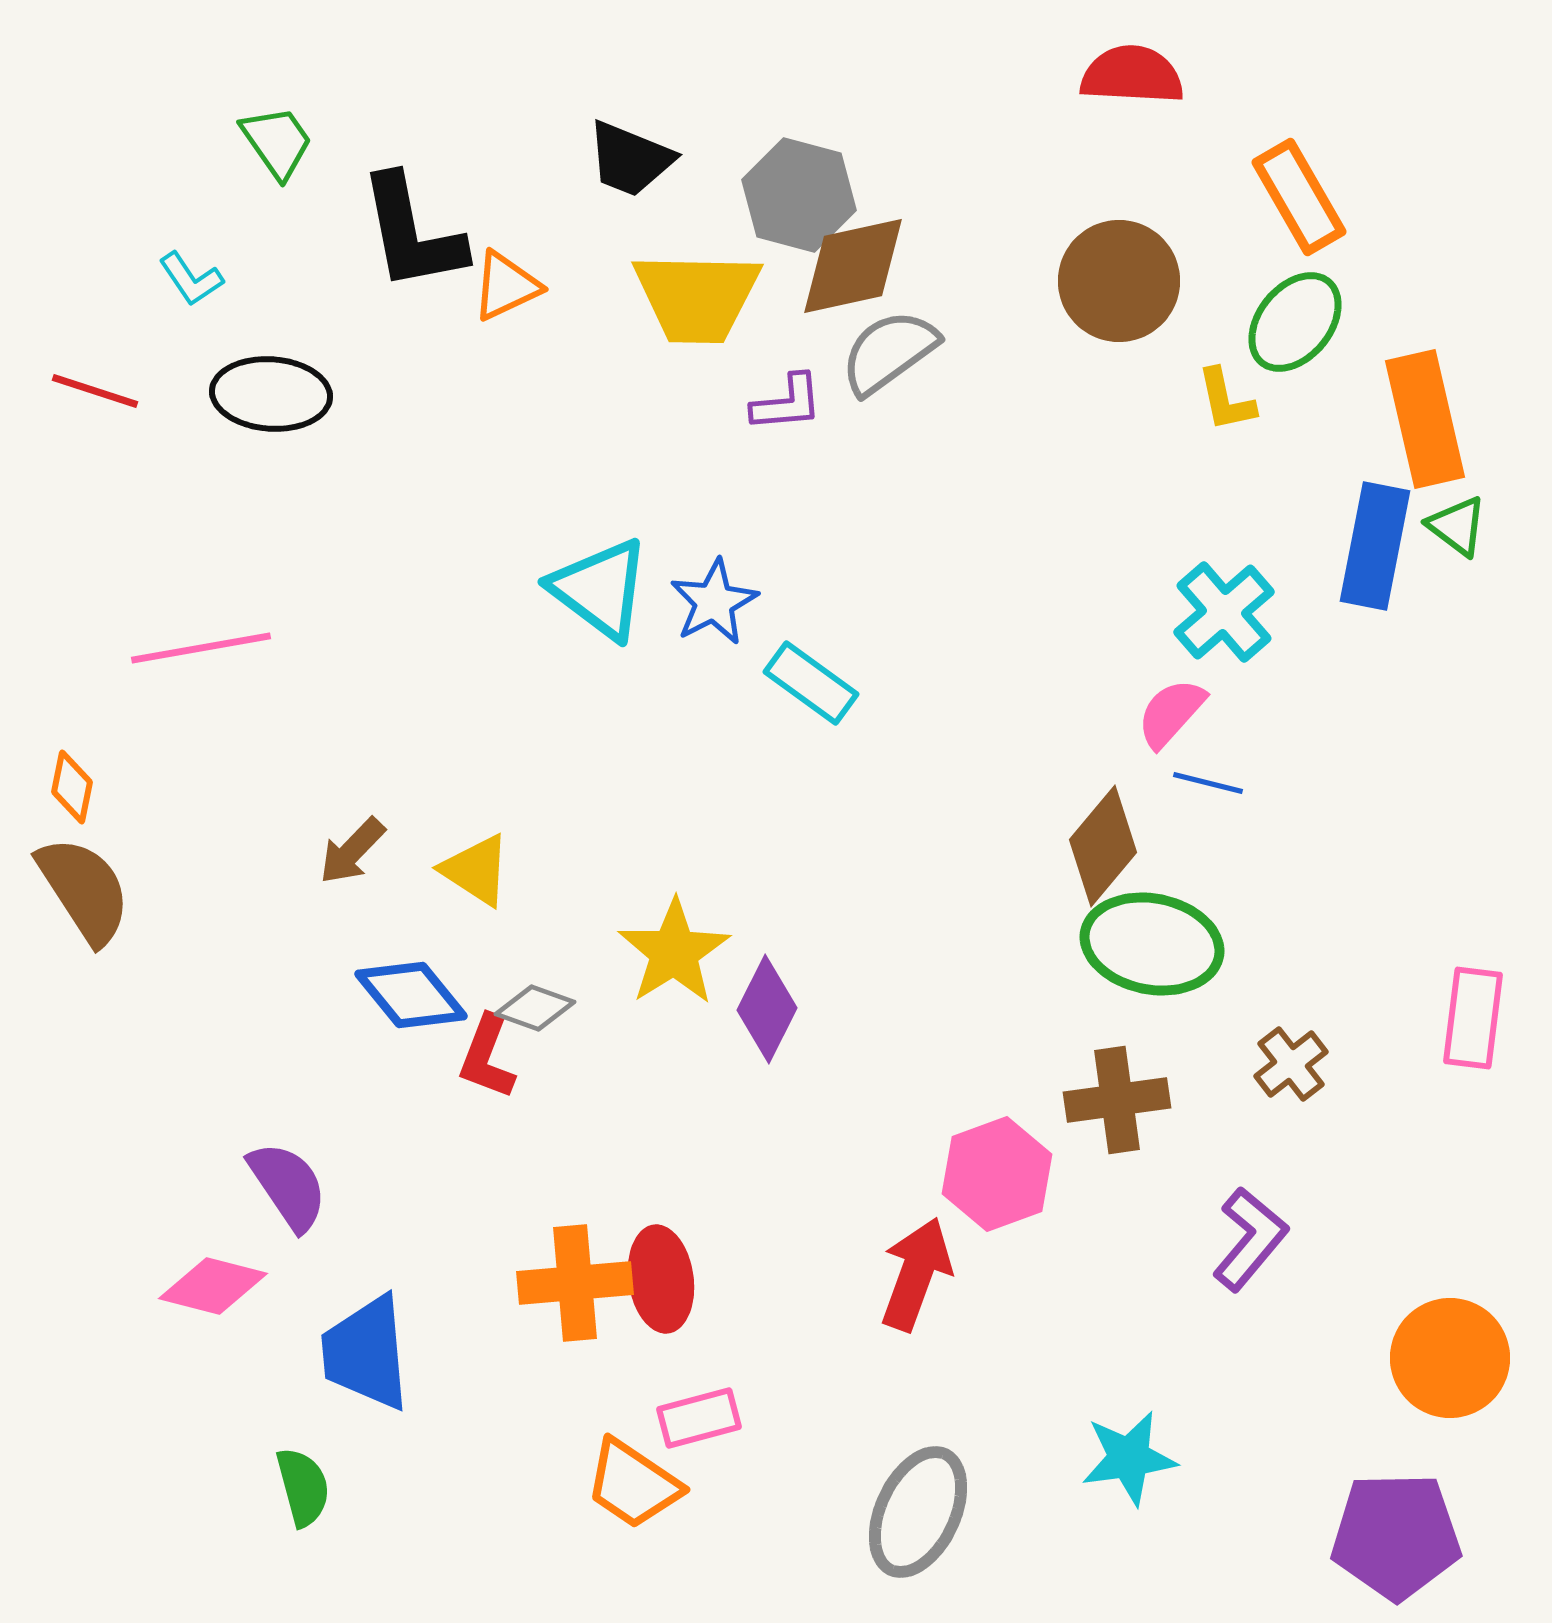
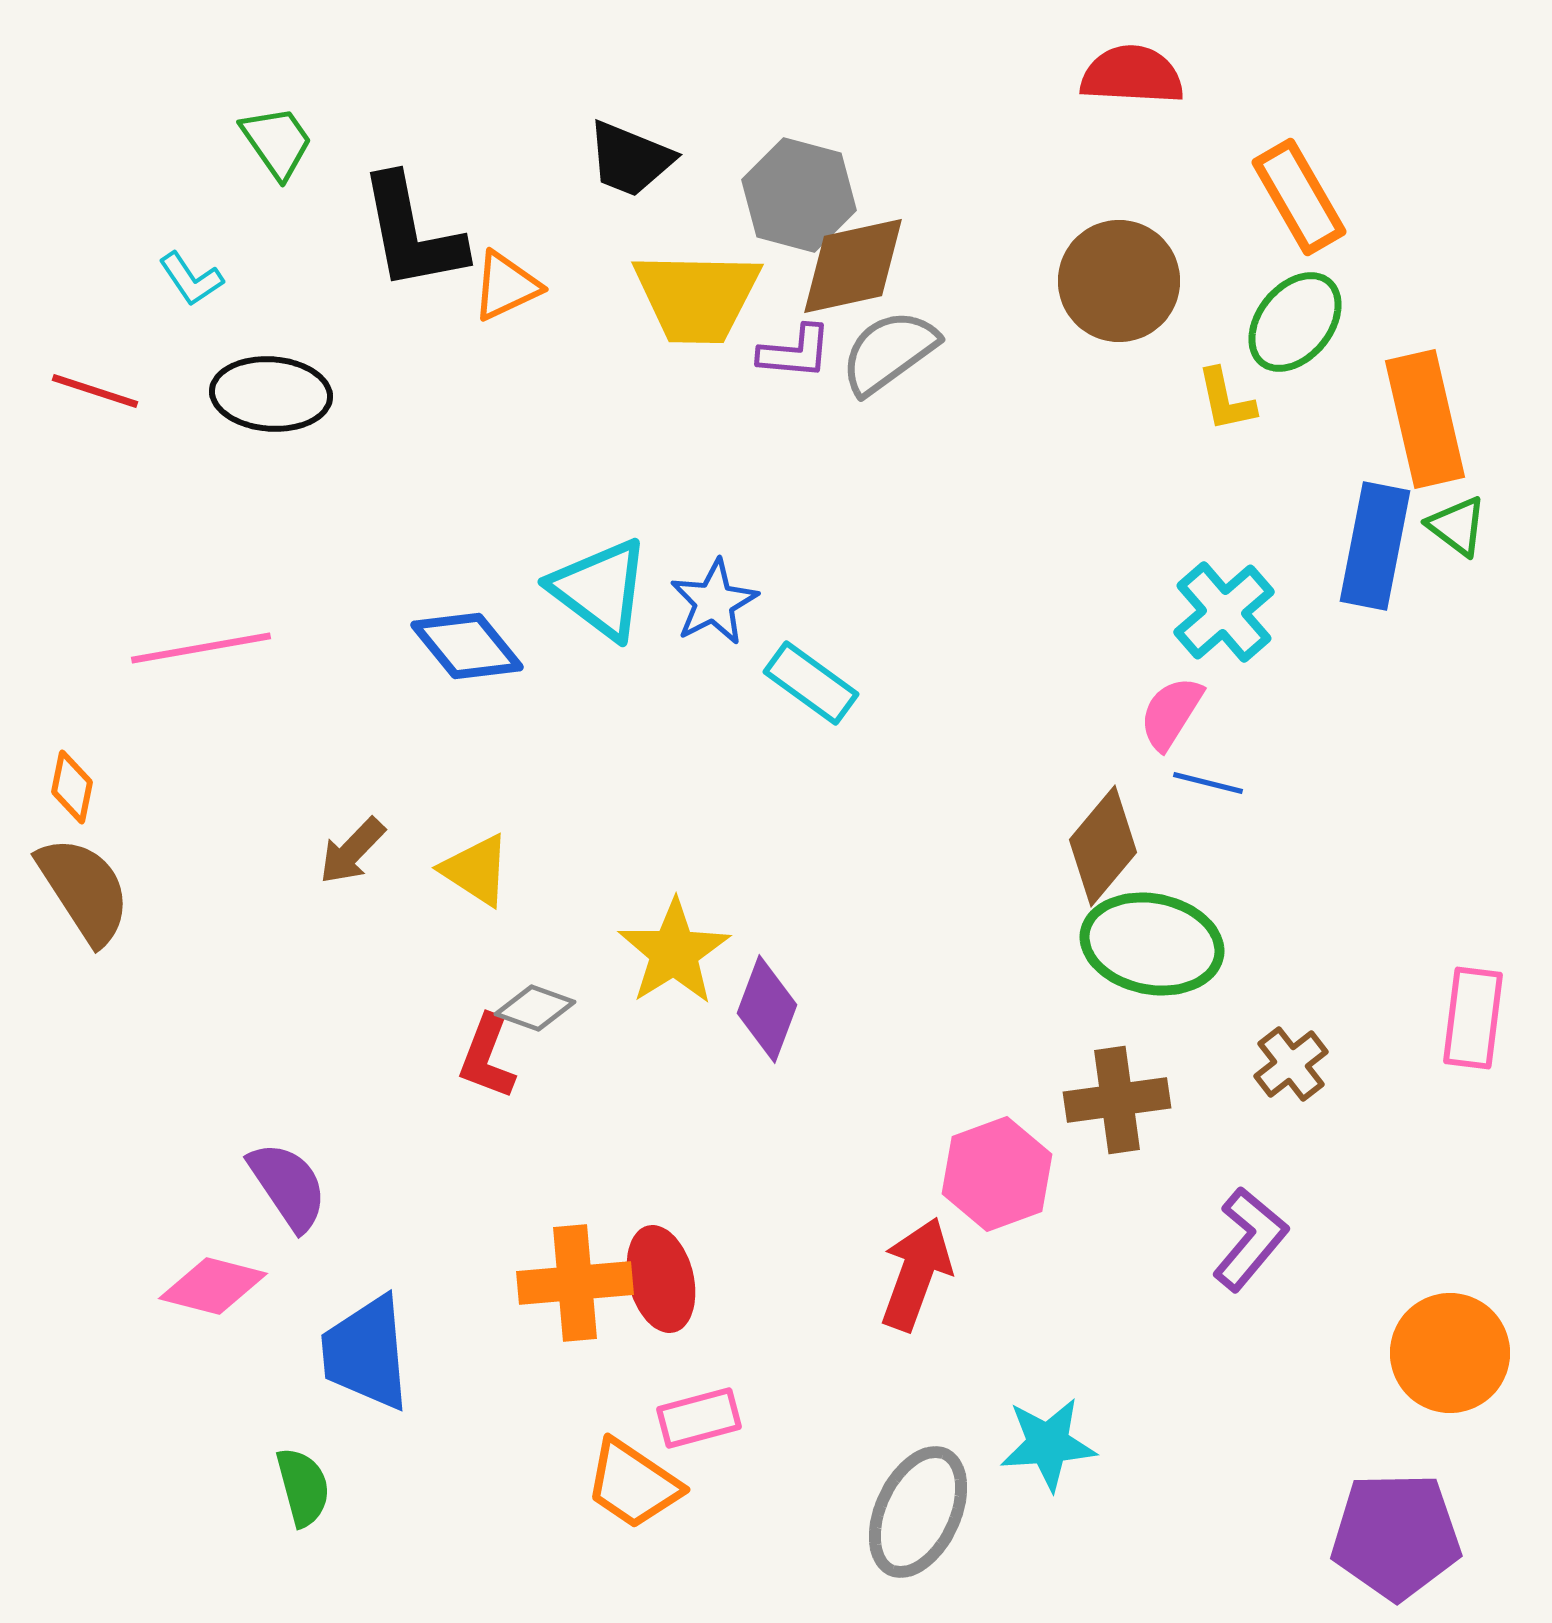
purple L-shape at (787, 403): moved 8 px right, 51 px up; rotated 10 degrees clockwise
pink semicircle at (1171, 713): rotated 10 degrees counterclockwise
blue diamond at (411, 995): moved 56 px right, 349 px up
purple diamond at (767, 1009): rotated 6 degrees counterclockwise
red ellipse at (661, 1279): rotated 6 degrees counterclockwise
orange circle at (1450, 1358): moved 5 px up
cyan star at (1129, 1458): moved 81 px left, 14 px up; rotated 4 degrees clockwise
